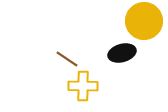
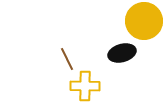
brown line: rotated 30 degrees clockwise
yellow cross: moved 2 px right
